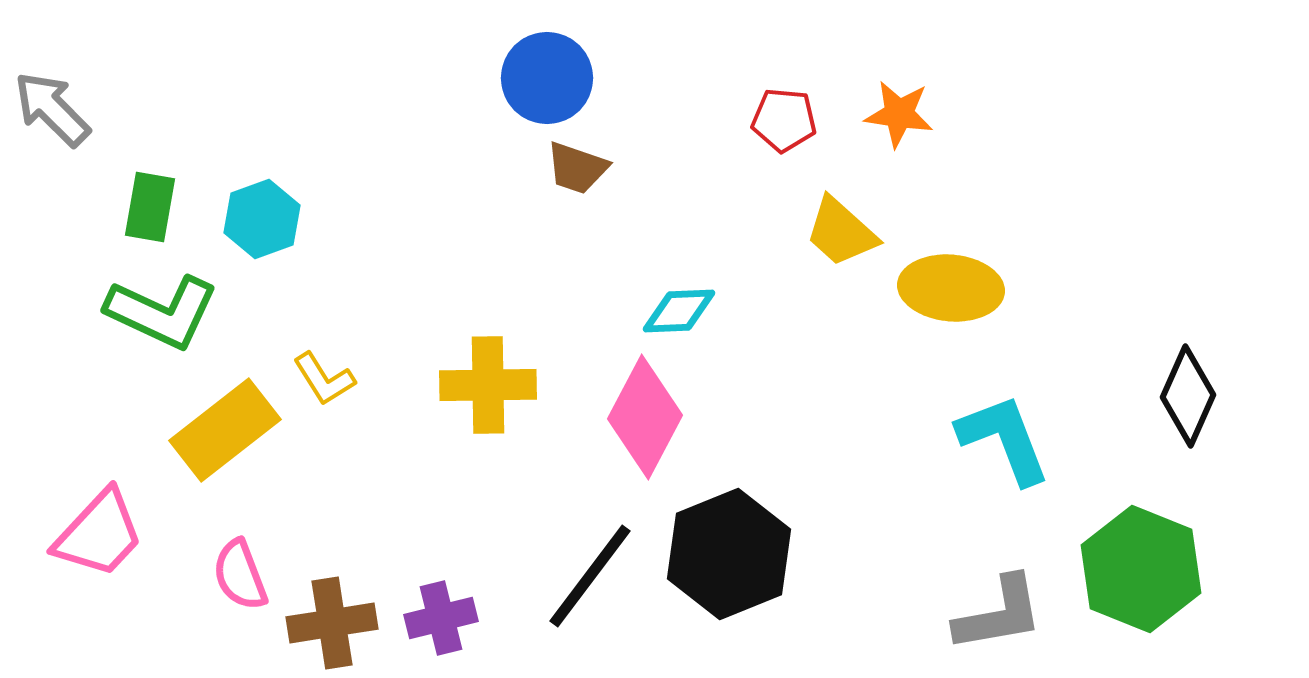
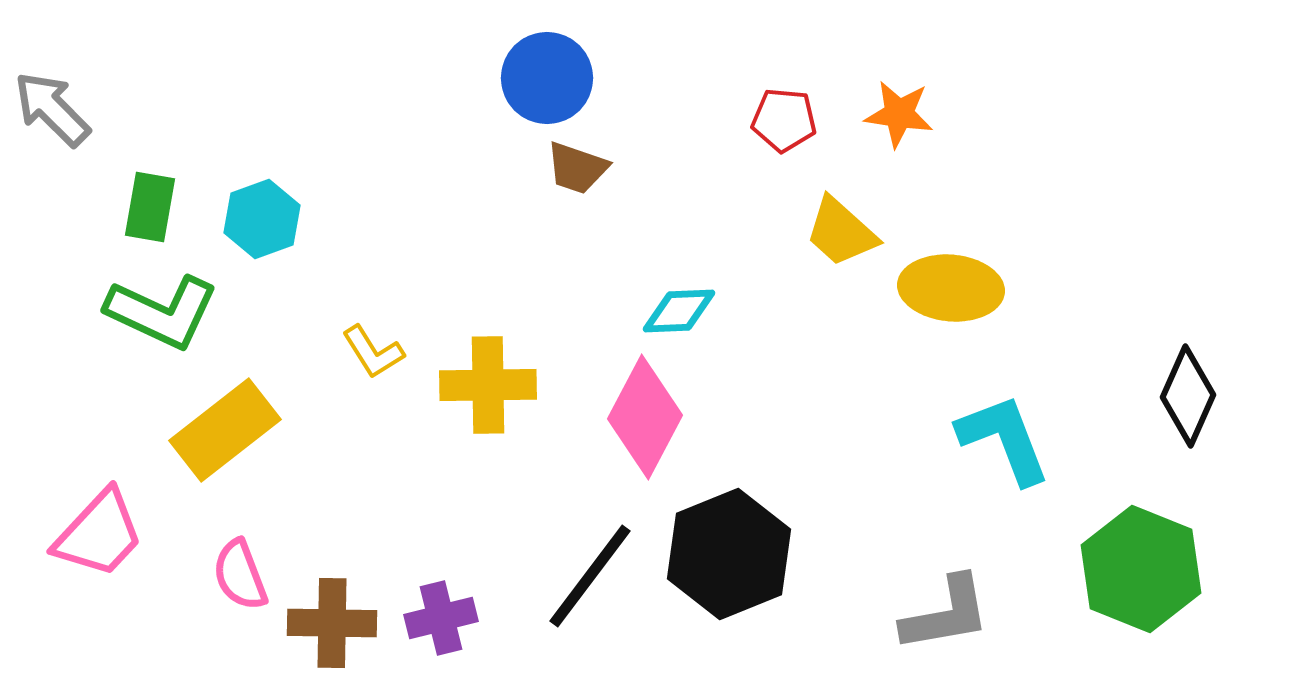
yellow L-shape: moved 49 px right, 27 px up
gray L-shape: moved 53 px left
brown cross: rotated 10 degrees clockwise
